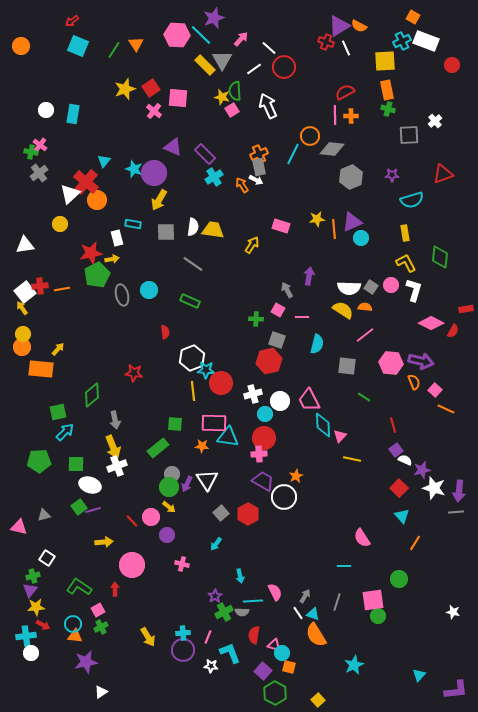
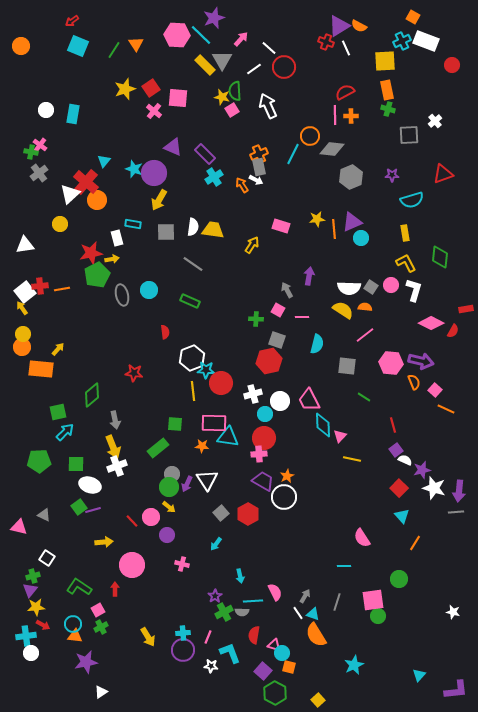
orange star at (296, 476): moved 9 px left
gray triangle at (44, 515): rotated 40 degrees clockwise
